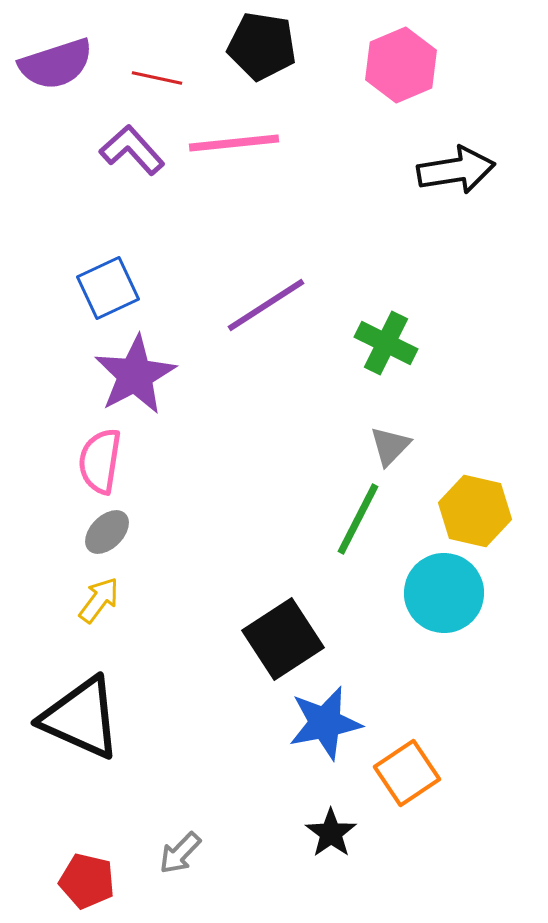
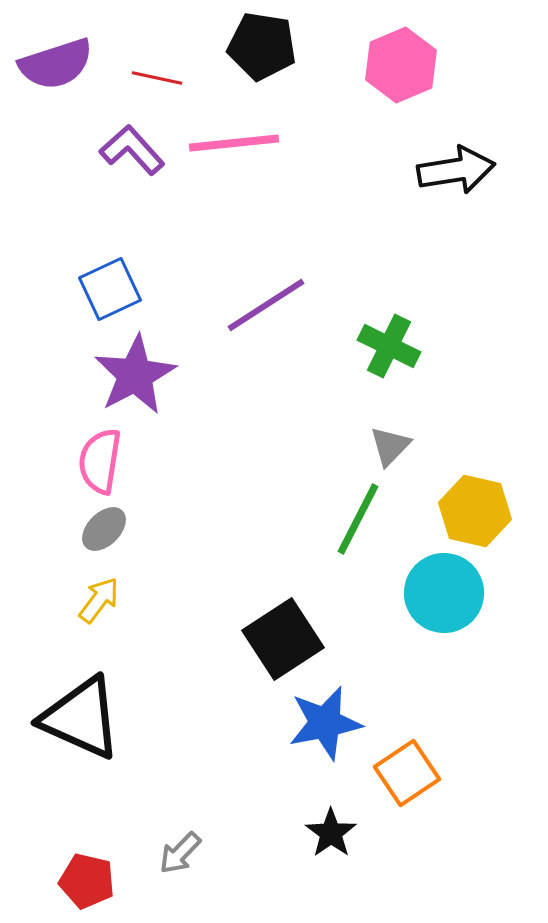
blue square: moved 2 px right, 1 px down
green cross: moved 3 px right, 3 px down
gray ellipse: moved 3 px left, 3 px up
